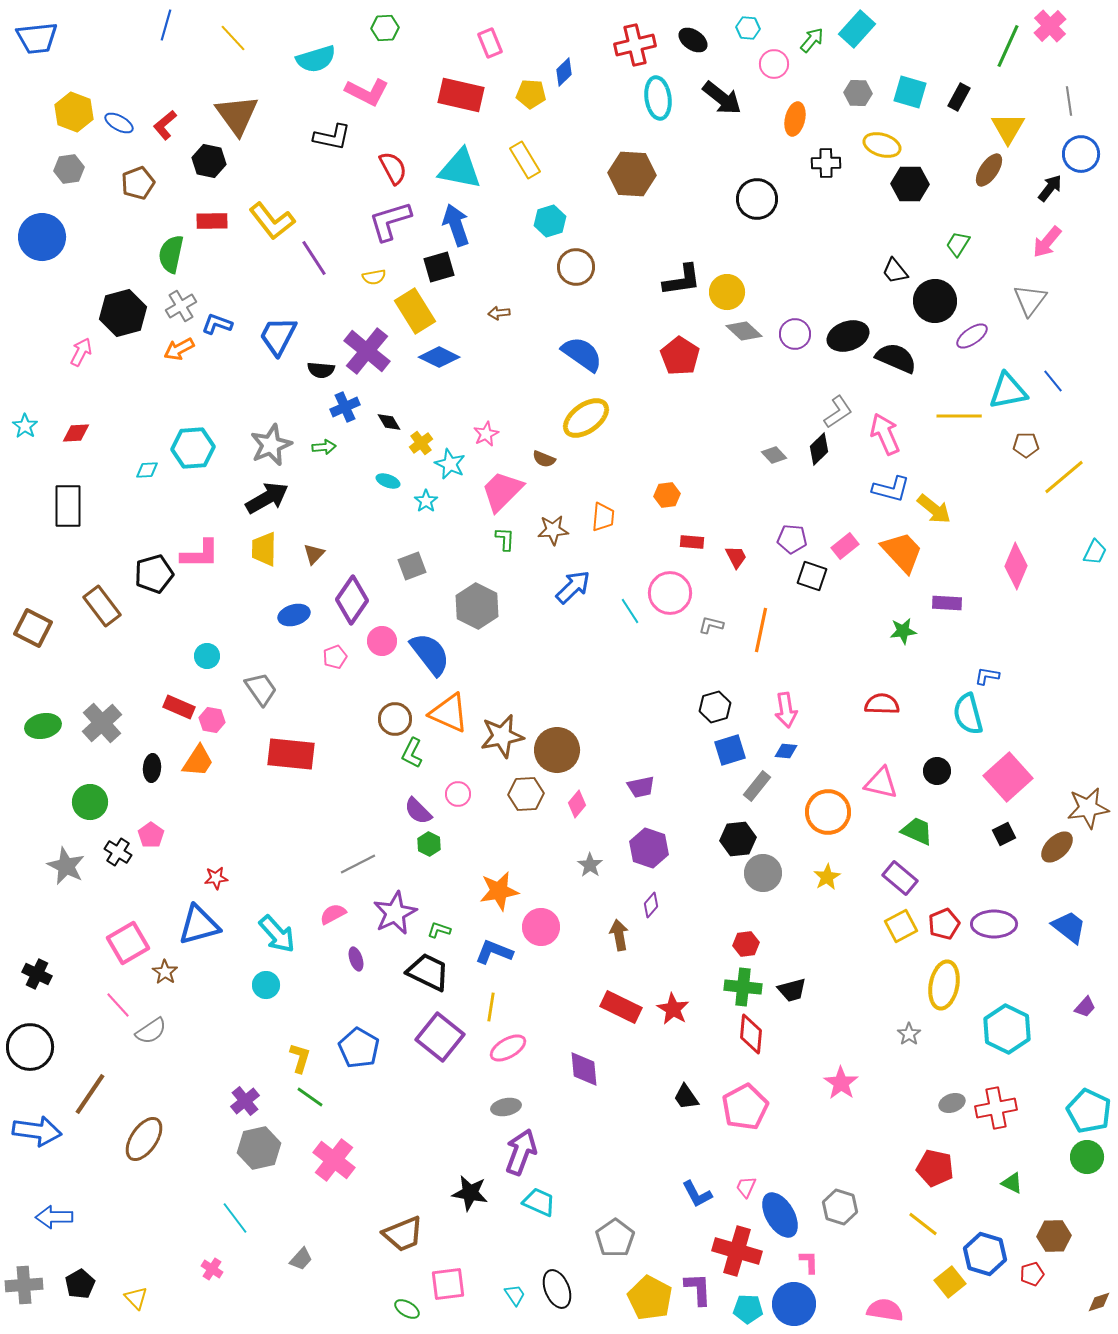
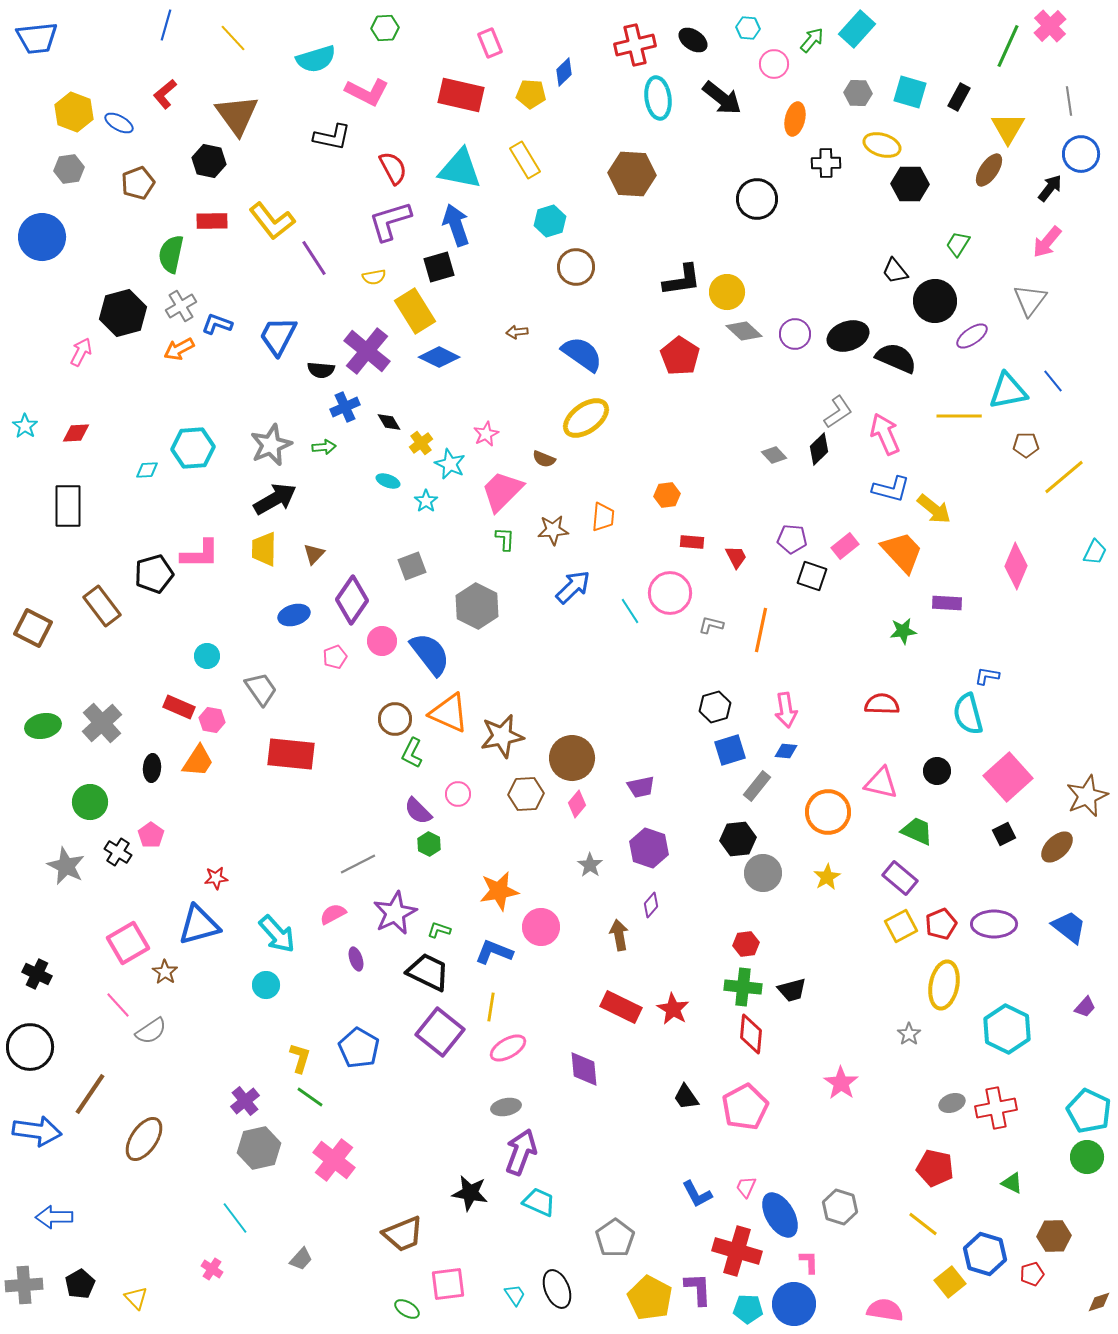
red L-shape at (165, 125): moved 31 px up
brown arrow at (499, 313): moved 18 px right, 19 px down
black arrow at (267, 498): moved 8 px right, 1 px down
brown circle at (557, 750): moved 15 px right, 8 px down
brown star at (1088, 808): moved 1 px left, 12 px up; rotated 15 degrees counterclockwise
red pentagon at (944, 924): moved 3 px left
purple square at (440, 1037): moved 5 px up
